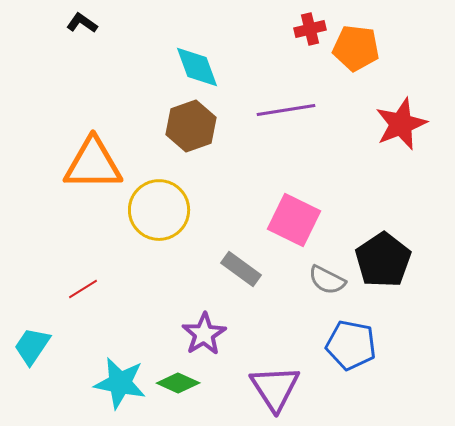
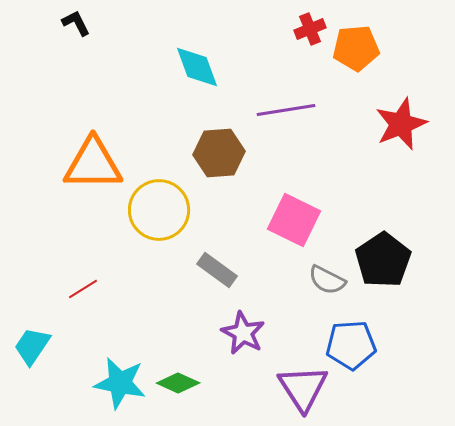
black L-shape: moved 6 px left; rotated 28 degrees clockwise
red cross: rotated 8 degrees counterclockwise
orange pentagon: rotated 12 degrees counterclockwise
brown hexagon: moved 28 px right, 27 px down; rotated 15 degrees clockwise
gray rectangle: moved 24 px left, 1 px down
purple star: moved 39 px right, 1 px up; rotated 12 degrees counterclockwise
blue pentagon: rotated 15 degrees counterclockwise
purple triangle: moved 28 px right
